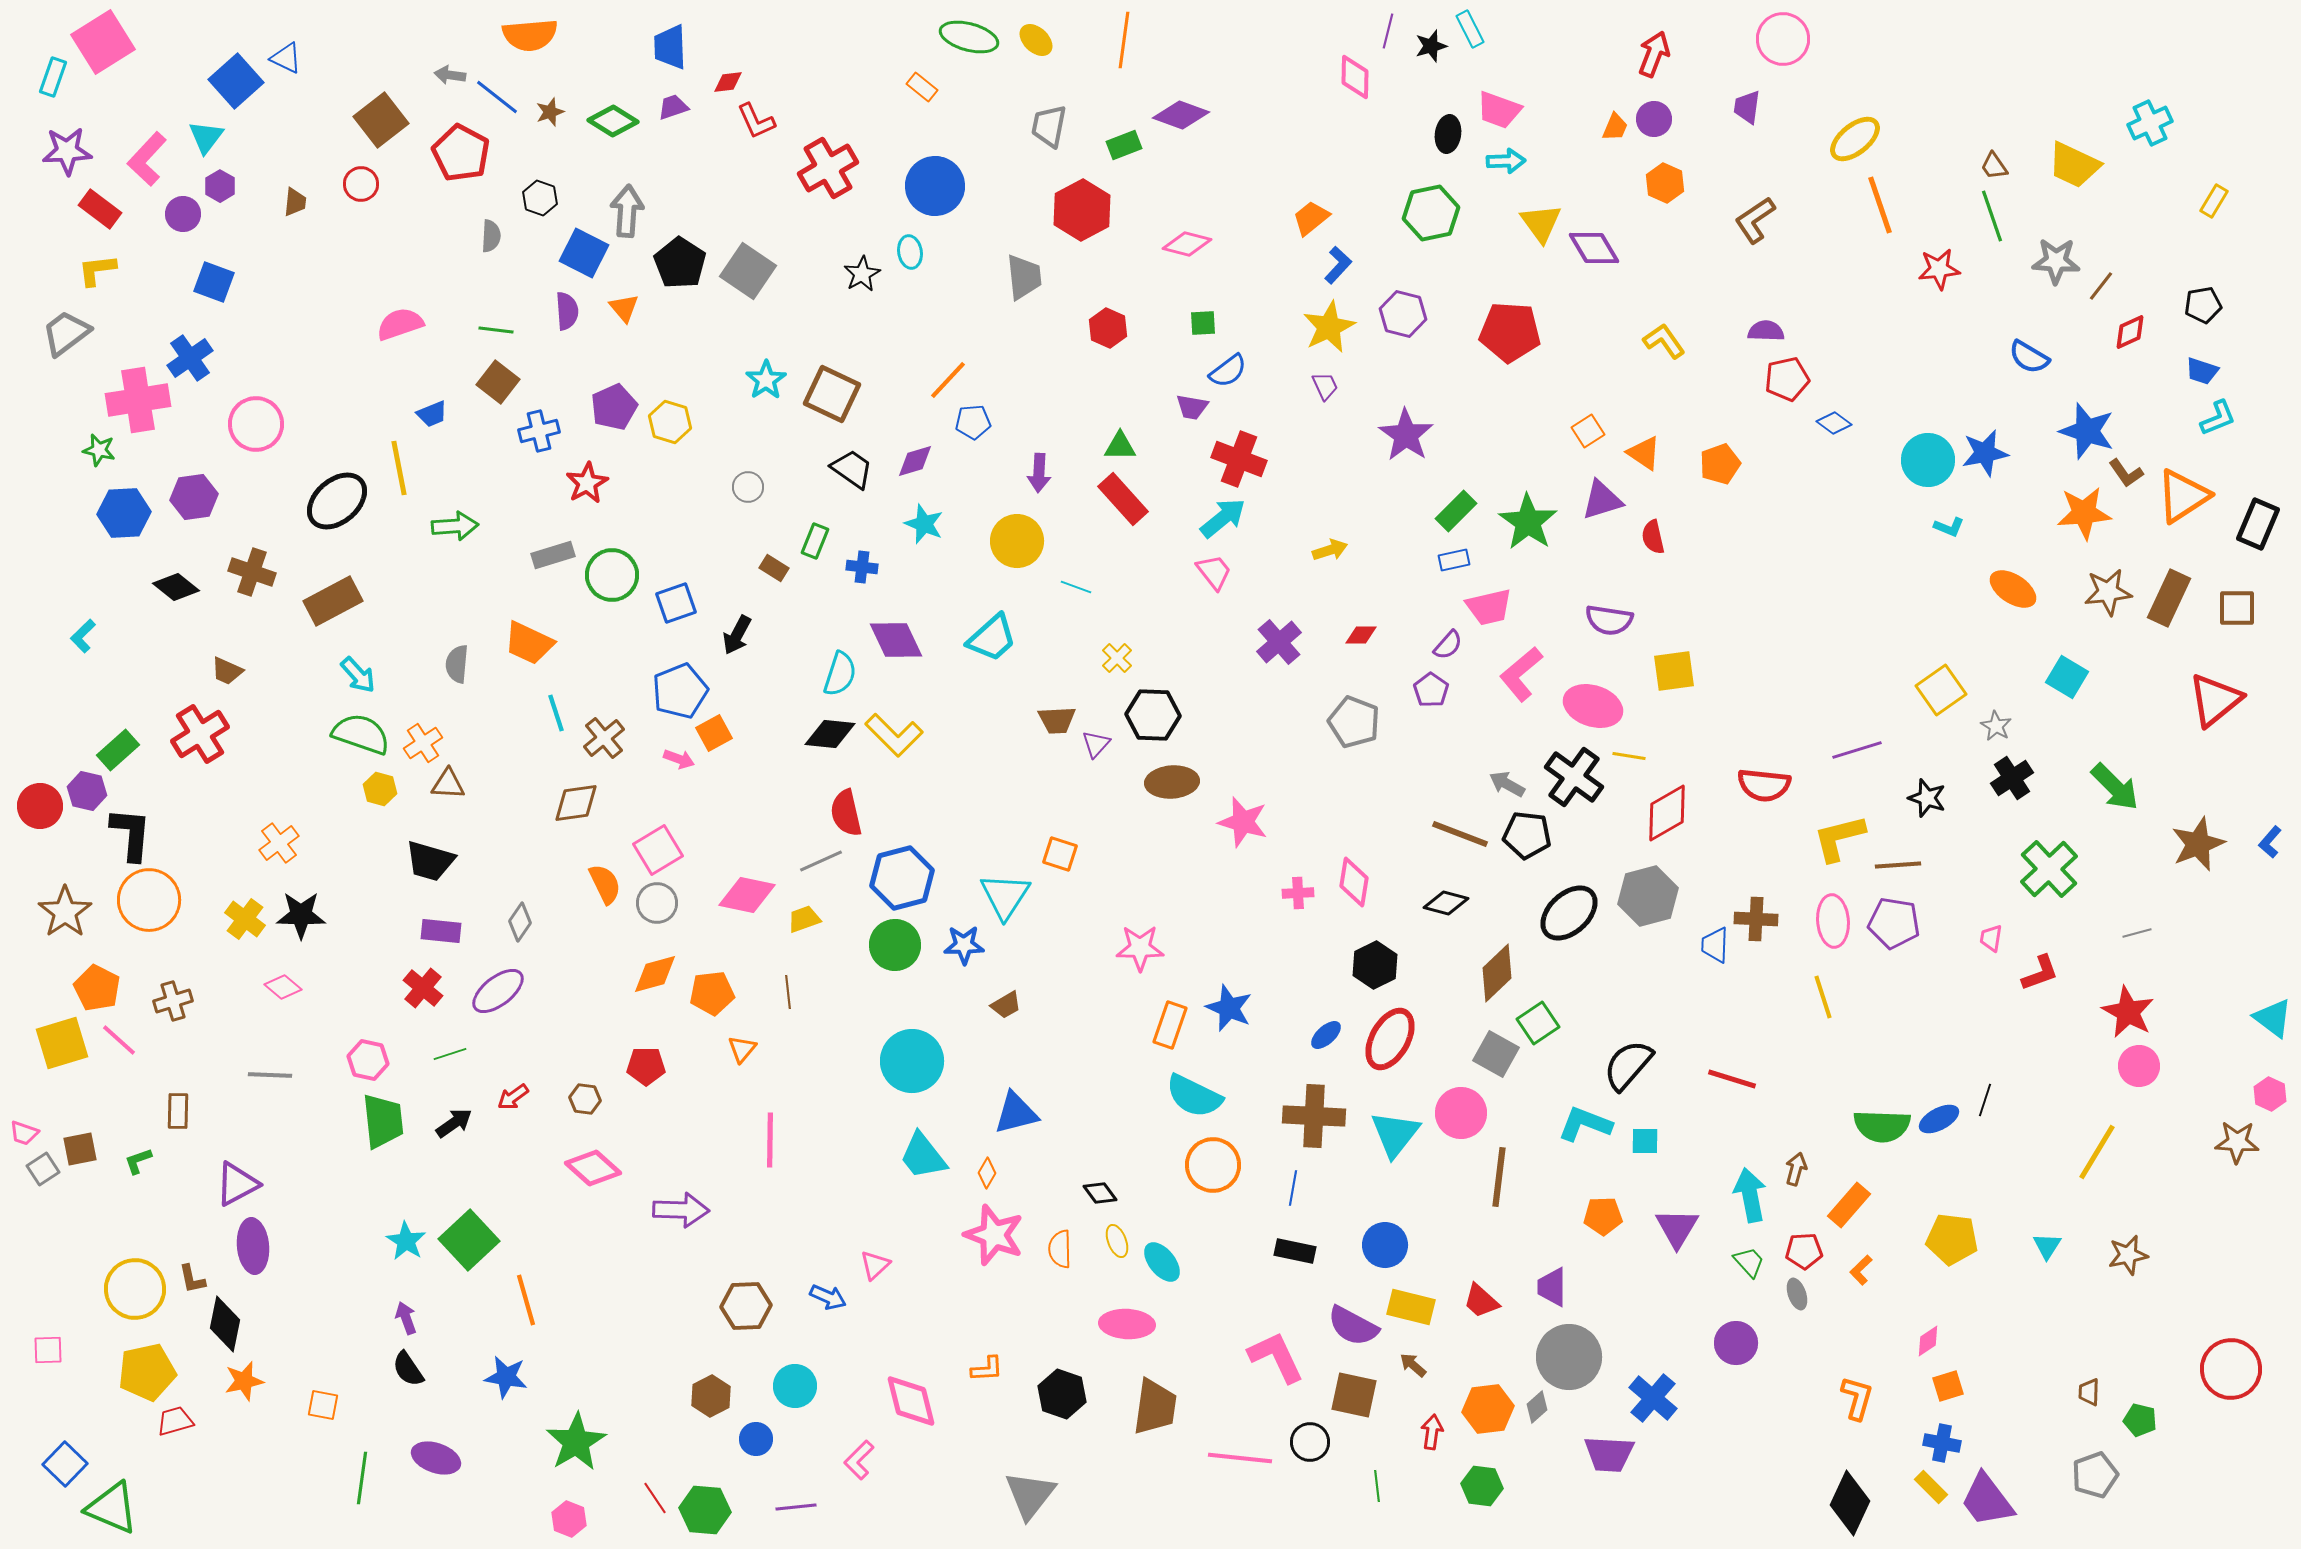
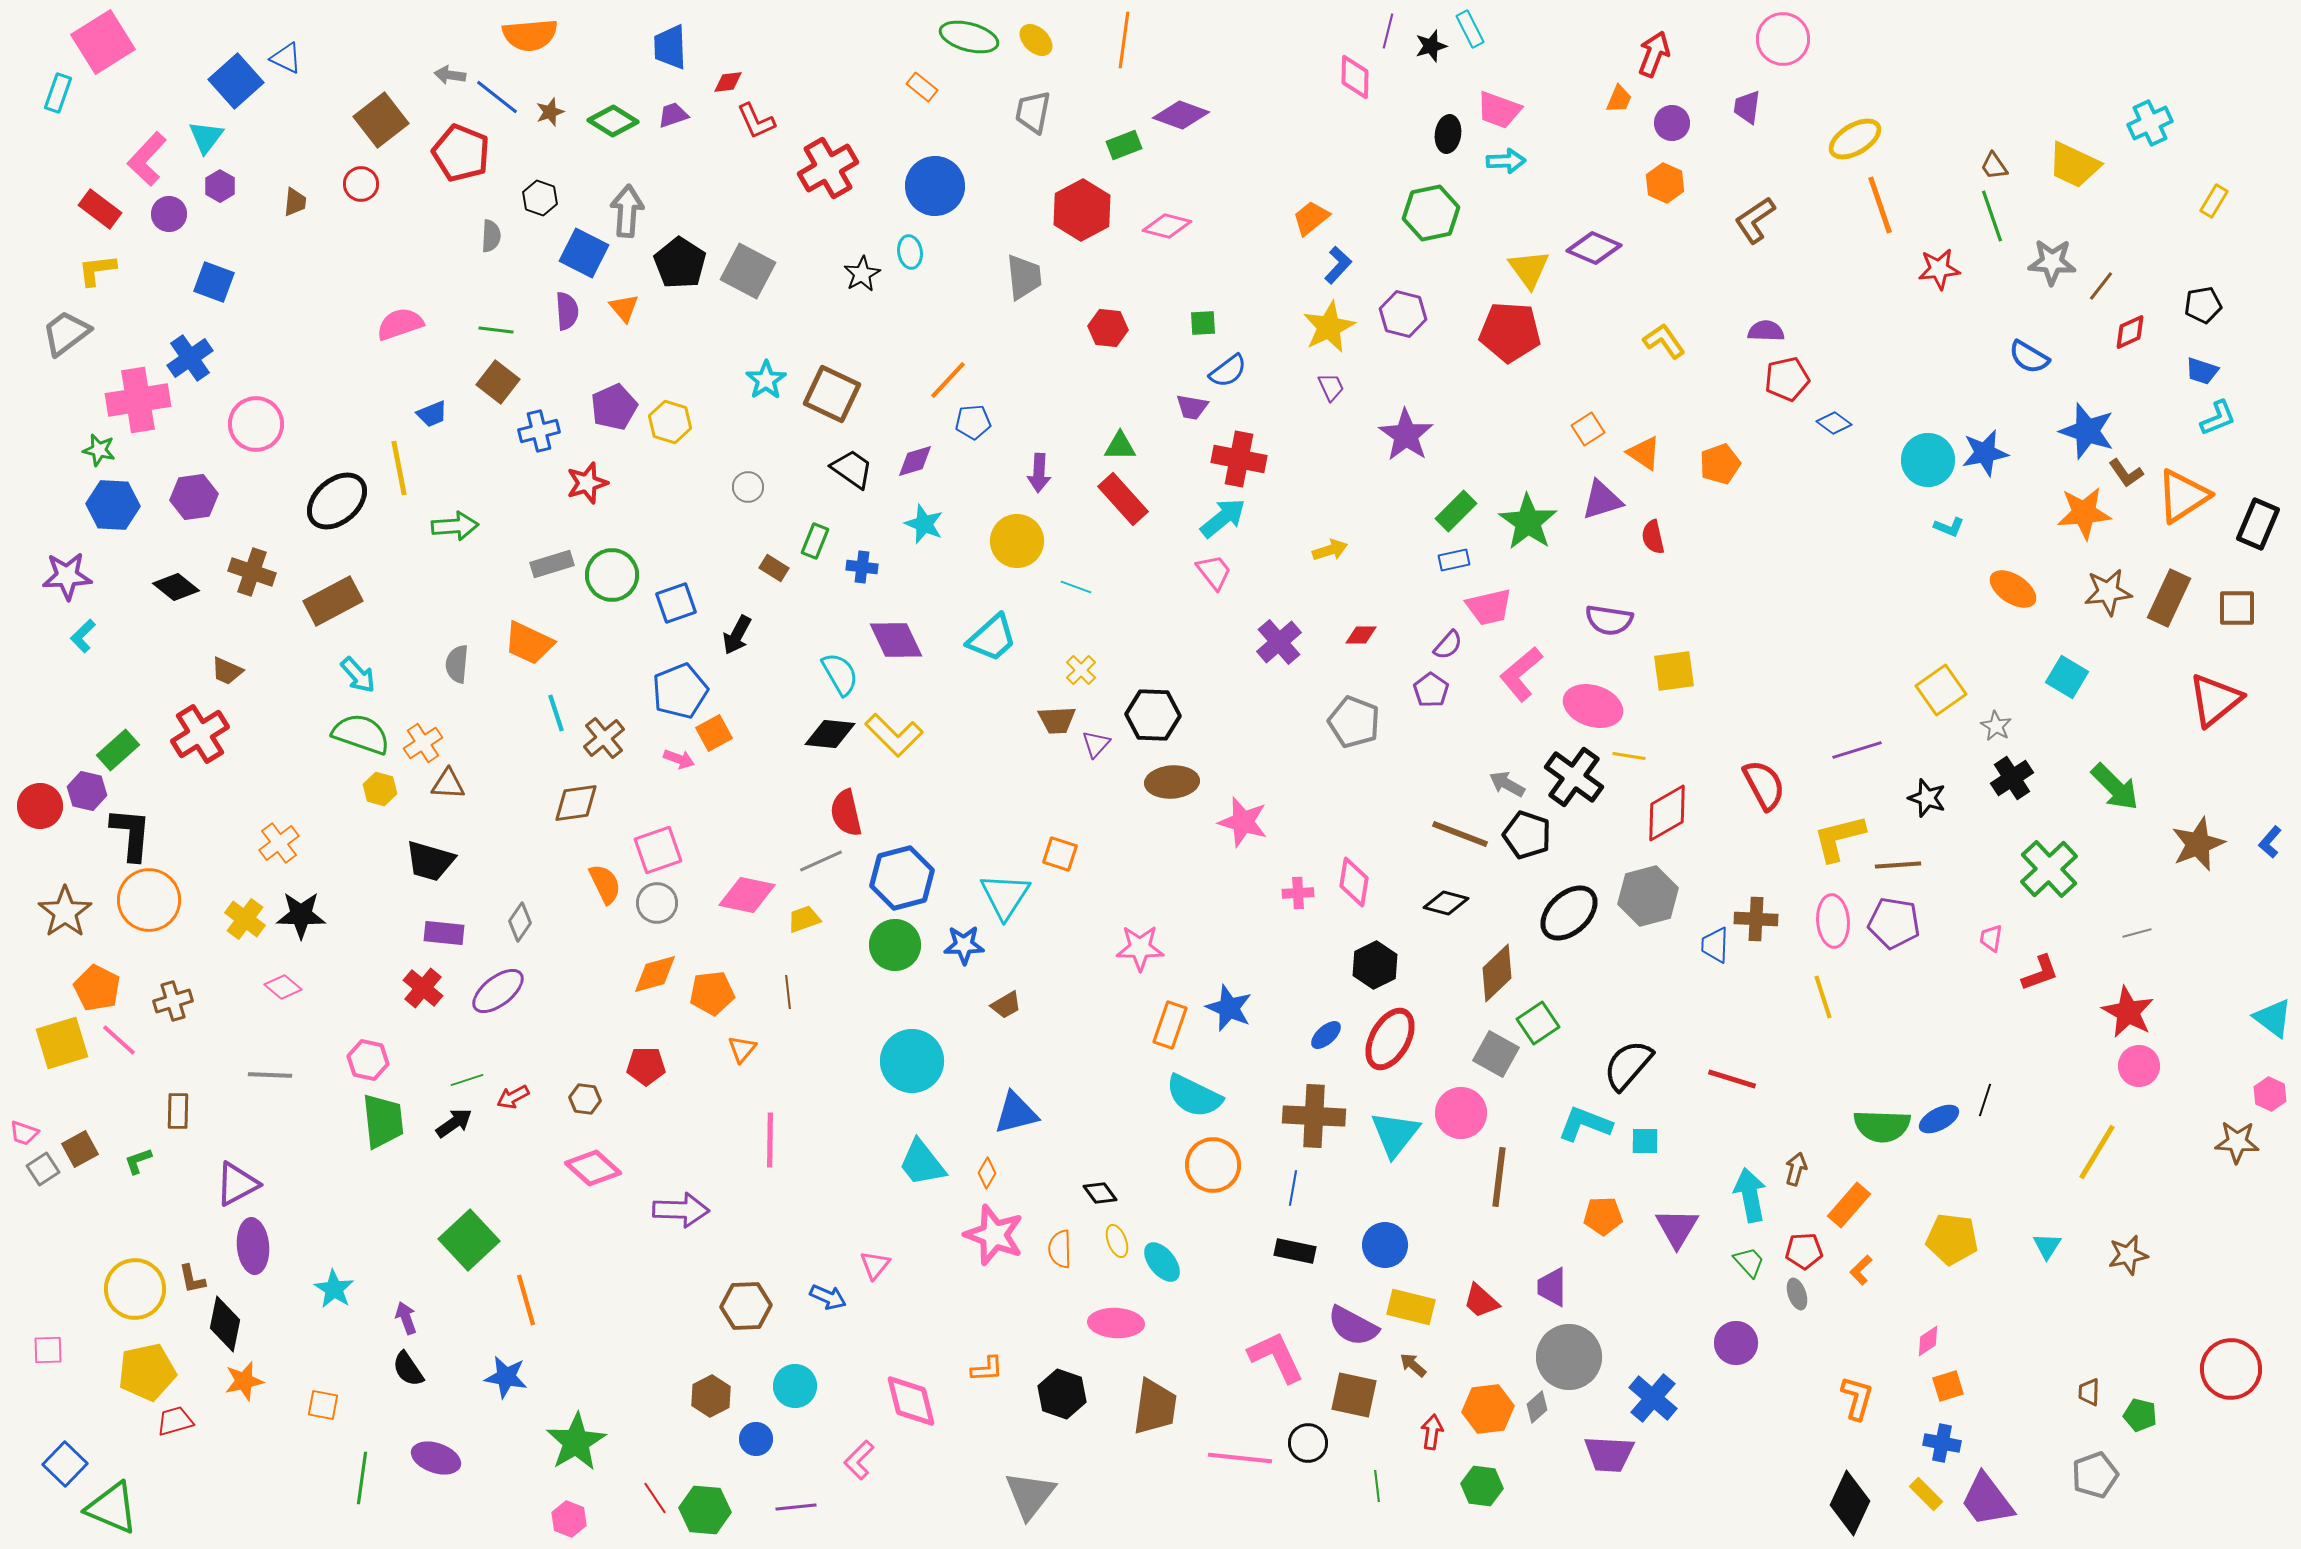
cyan rectangle at (53, 77): moved 5 px right, 16 px down
purple trapezoid at (673, 107): moved 8 px down
purple circle at (1654, 119): moved 18 px right, 4 px down
gray trapezoid at (1049, 126): moved 16 px left, 14 px up
orange trapezoid at (1615, 127): moved 4 px right, 28 px up
yellow ellipse at (1855, 139): rotated 8 degrees clockwise
purple star at (67, 151): moved 425 px down
red pentagon at (461, 153): rotated 6 degrees counterclockwise
purple circle at (183, 214): moved 14 px left
yellow triangle at (1541, 223): moved 12 px left, 46 px down
pink diamond at (1187, 244): moved 20 px left, 18 px up
purple diamond at (1594, 248): rotated 36 degrees counterclockwise
gray star at (2056, 261): moved 4 px left, 1 px down
gray square at (748, 271): rotated 6 degrees counterclockwise
red hexagon at (1108, 328): rotated 18 degrees counterclockwise
purple trapezoid at (1325, 386): moved 6 px right, 1 px down
orange square at (1588, 431): moved 2 px up
red cross at (1239, 459): rotated 10 degrees counterclockwise
red star at (587, 483): rotated 12 degrees clockwise
blue hexagon at (124, 513): moved 11 px left, 8 px up; rotated 6 degrees clockwise
gray rectangle at (553, 555): moved 1 px left, 9 px down
yellow cross at (1117, 658): moved 36 px left, 12 px down
cyan semicircle at (840, 674): rotated 48 degrees counterclockwise
red semicircle at (1764, 785): rotated 124 degrees counterclockwise
black pentagon at (1527, 835): rotated 12 degrees clockwise
pink square at (658, 850): rotated 12 degrees clockwise
purple rectangle at (441, 931): moved 3 px right, 2 px down
green line at (450, 1054): moved 17 px right, 26 px down
red arrow at (513, 1097): rotated 8 degrees clockwise
brown square at (80, 1149): rotated 18 degrees counterclockwise
cyan trapezoid at (923, 1156): moved 1 px left, 7 px down
cyan star at (406, 1241): moved 72 px left, 48 px down
pink triangle at (875, 1265): rotated 8 degrees counterclockwise
pink ellipse at (1127, 1324): moved 11 px left, 1 px up
green pentagon at (2140, 1420): moved 5 px up
black circle at (1310, 1442): moved 2 px left, 1 px down
yellow rectangle at (1931, 1487): moved 5 px left, 7 px down
